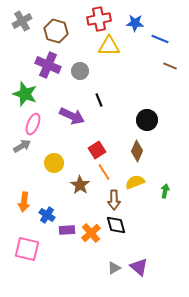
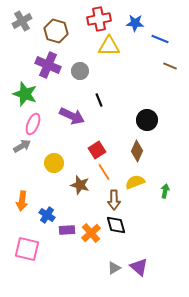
brown star: rotated 18 degrees counterclockwise
orange arrow: moved 2 px left, 1 px up
